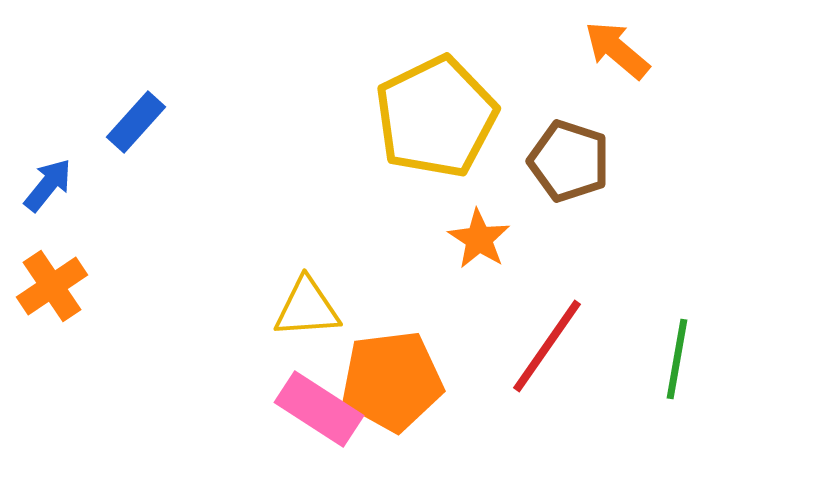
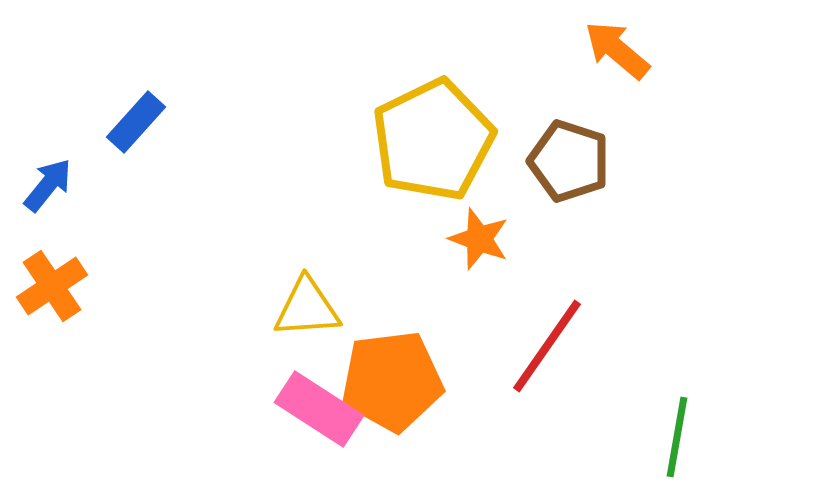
yellow pentagon: moved 3 px left, 23 px down
orange star: rotated 12 degrees counterclockwise
green line: moved 78 px down
